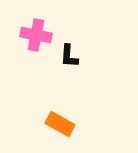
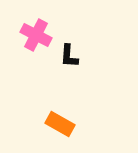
pink cross: rotated 16 degrees clockwise
